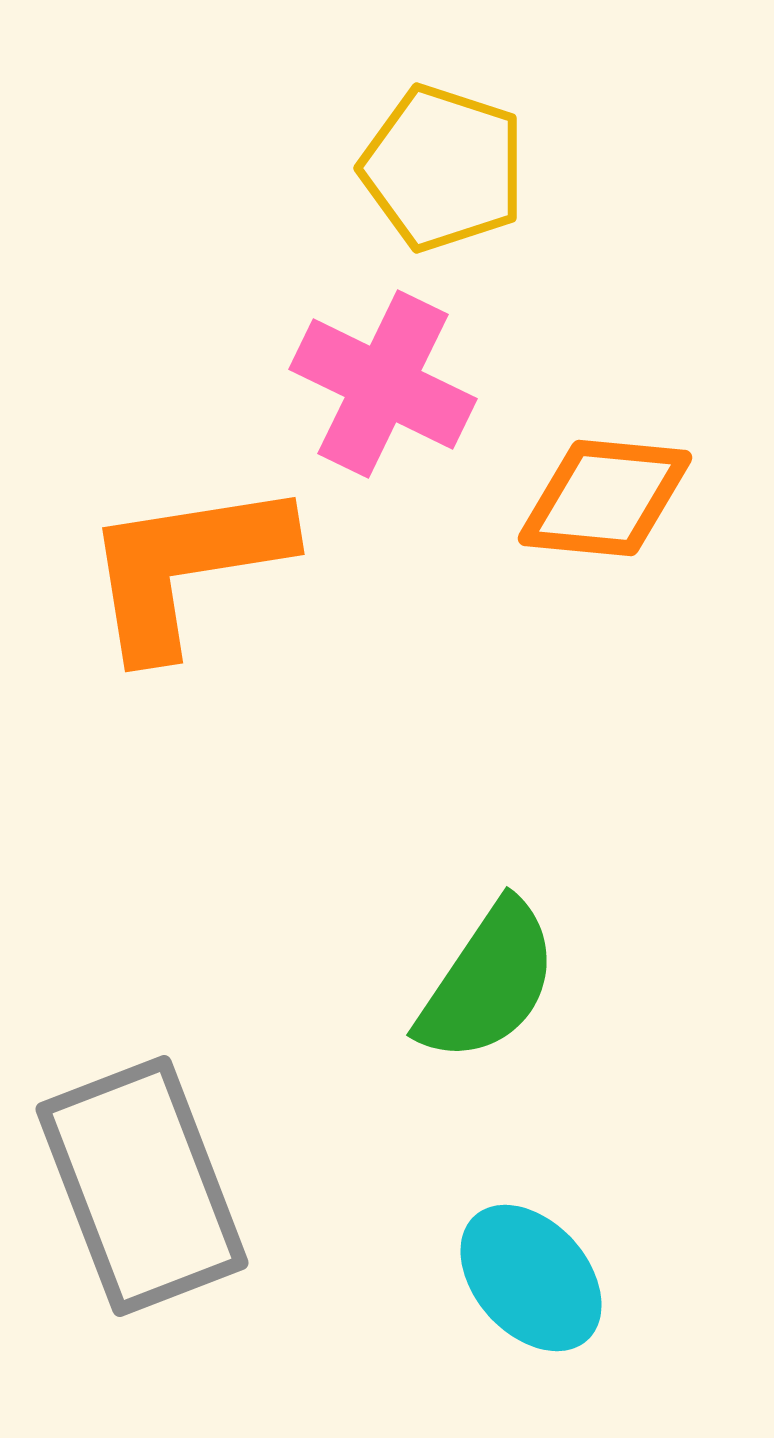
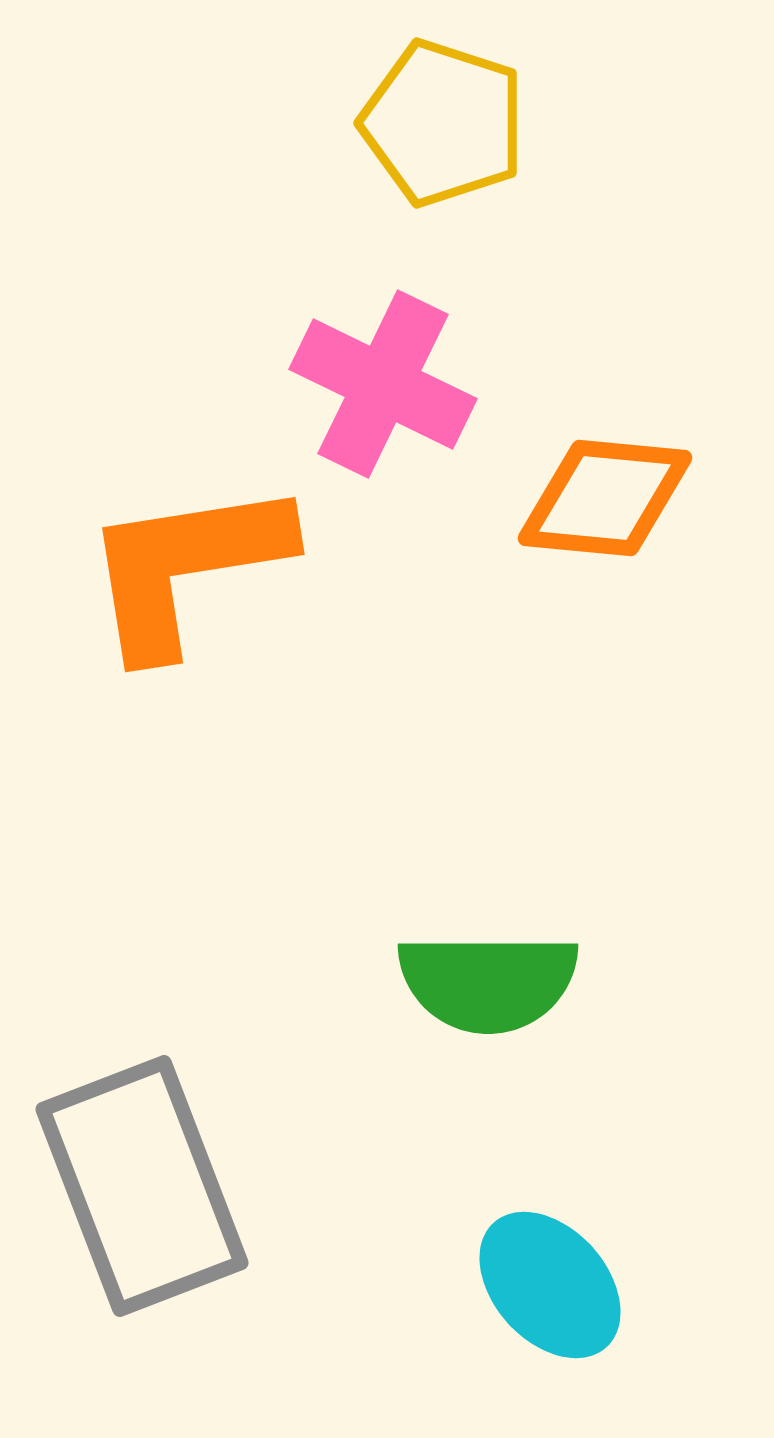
yellow pentagon: moved 45 px up
green semicircle: rotated 56 degrees clockwise
cyan ellipse: moved 19 px right, 7 px down
